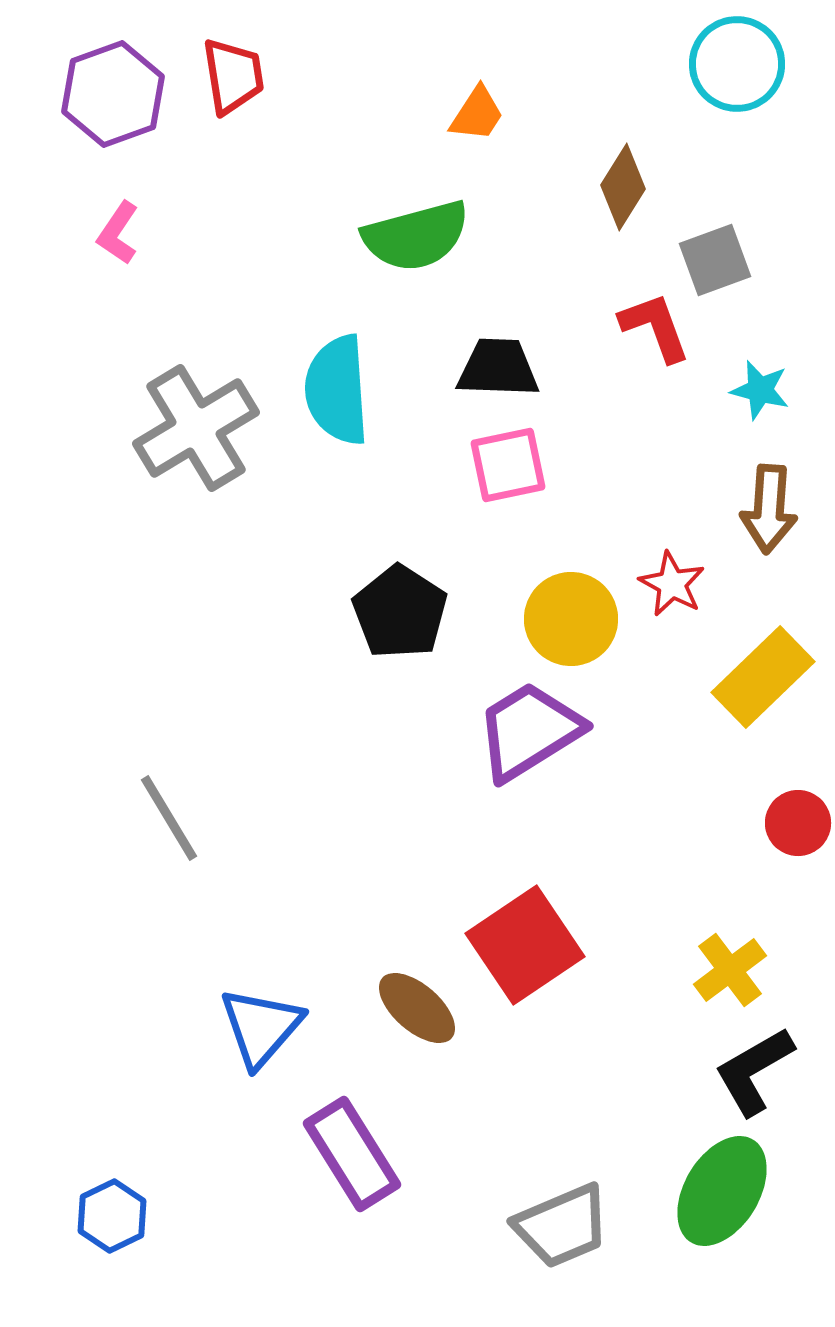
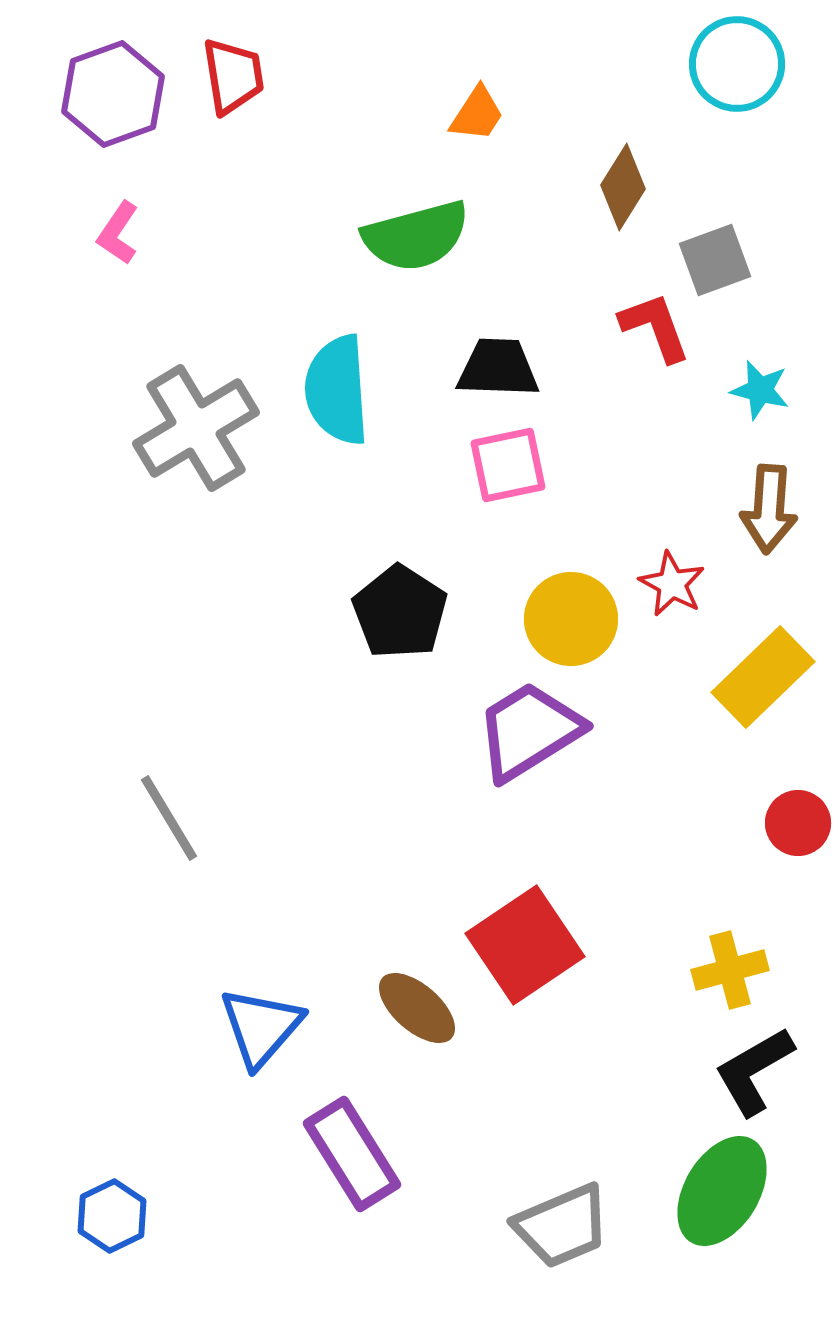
yellow cross: rotated 22 degrees clockwise
